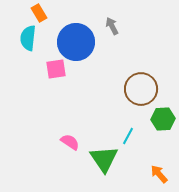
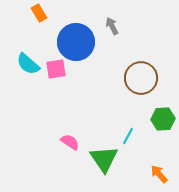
cyan semicircle: moved 26 px down; rotated 55 degrees counterclockwise
brown circle: moved 11 px up
